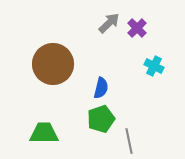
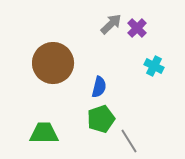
gray arrow: moved 2 px right, 1 px down
brown circle: moved 1 px up
blue semicircle: moved 2 px left, 1 px up
gray line: rotated 20 degrees counterclockwise
